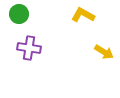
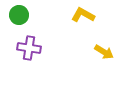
green circle: moved 1 px down
